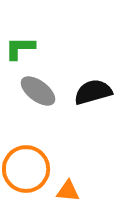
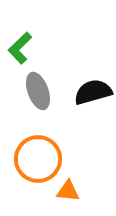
green L-shape: rotated 44 degrees counterclockwise
gray ellipse: rotated 33 degrees clockwise
orange circle: moved 12 px right, 10 px up
